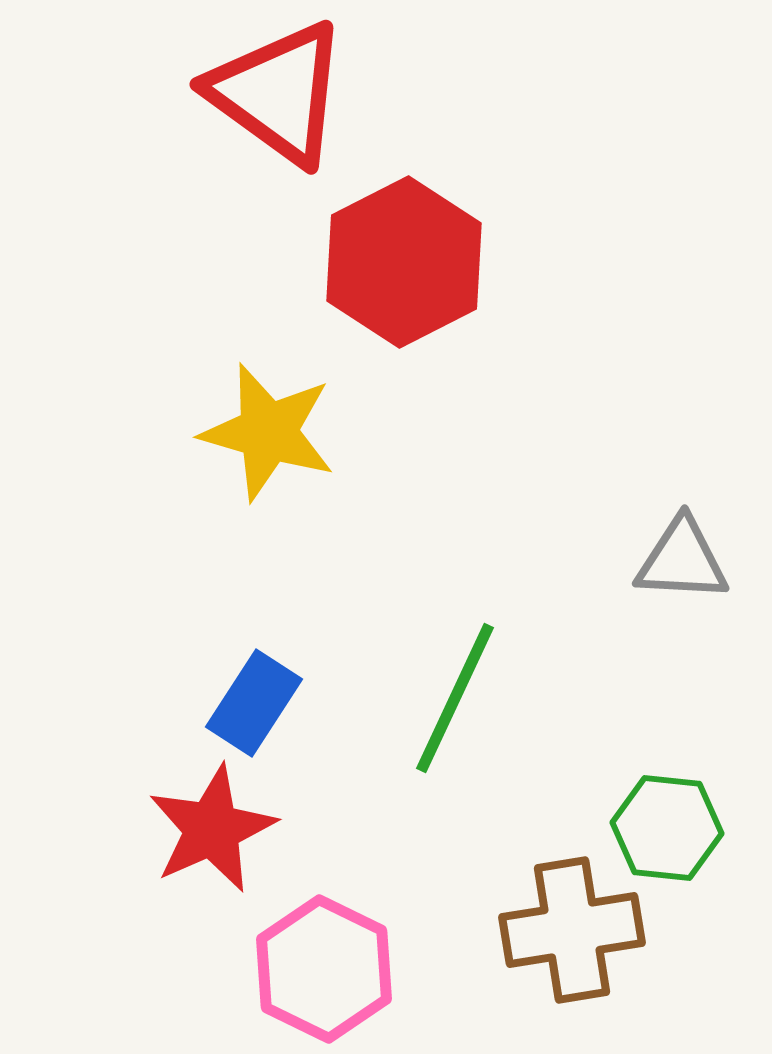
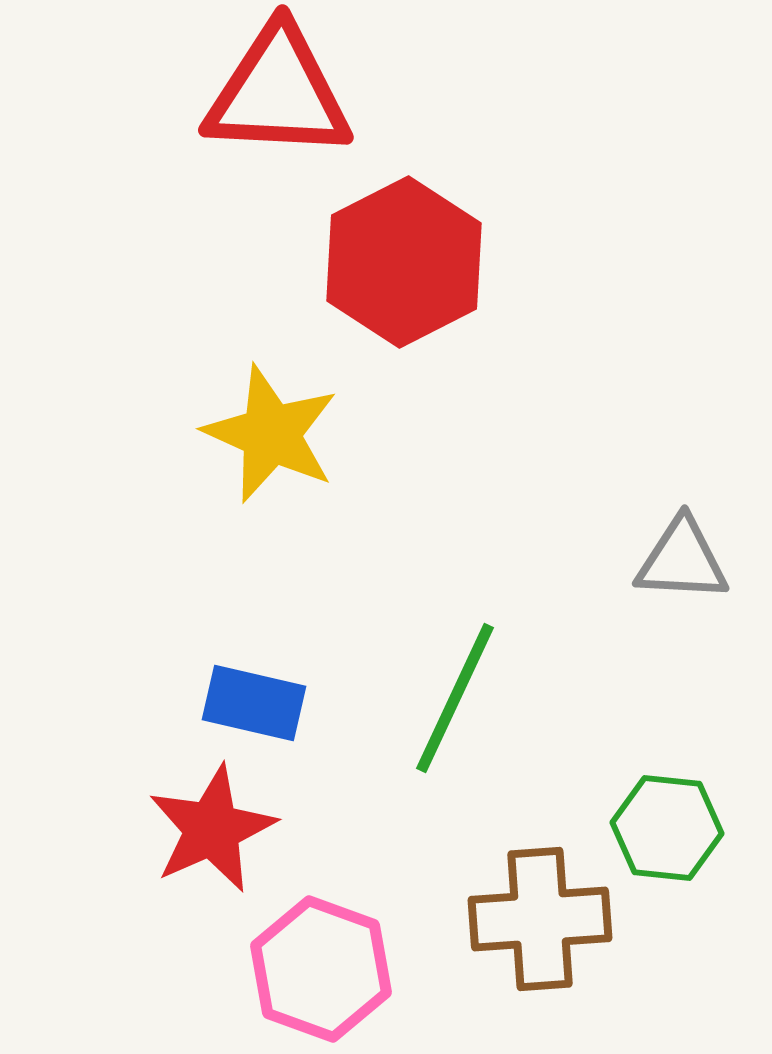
red triangle: rotated 33 degrees counterclockwise
yellow star: moved 3 px right, 2 px down; rotated 8 degrees clockwise
blue rectangle: rotated 70 degrees clockwise
brown cross: moved 32 px left, 11 px up; rotated 5 degrees clockwise
pink hexagon: moved 3 px left; rotated 6 degrees counterclockwise
